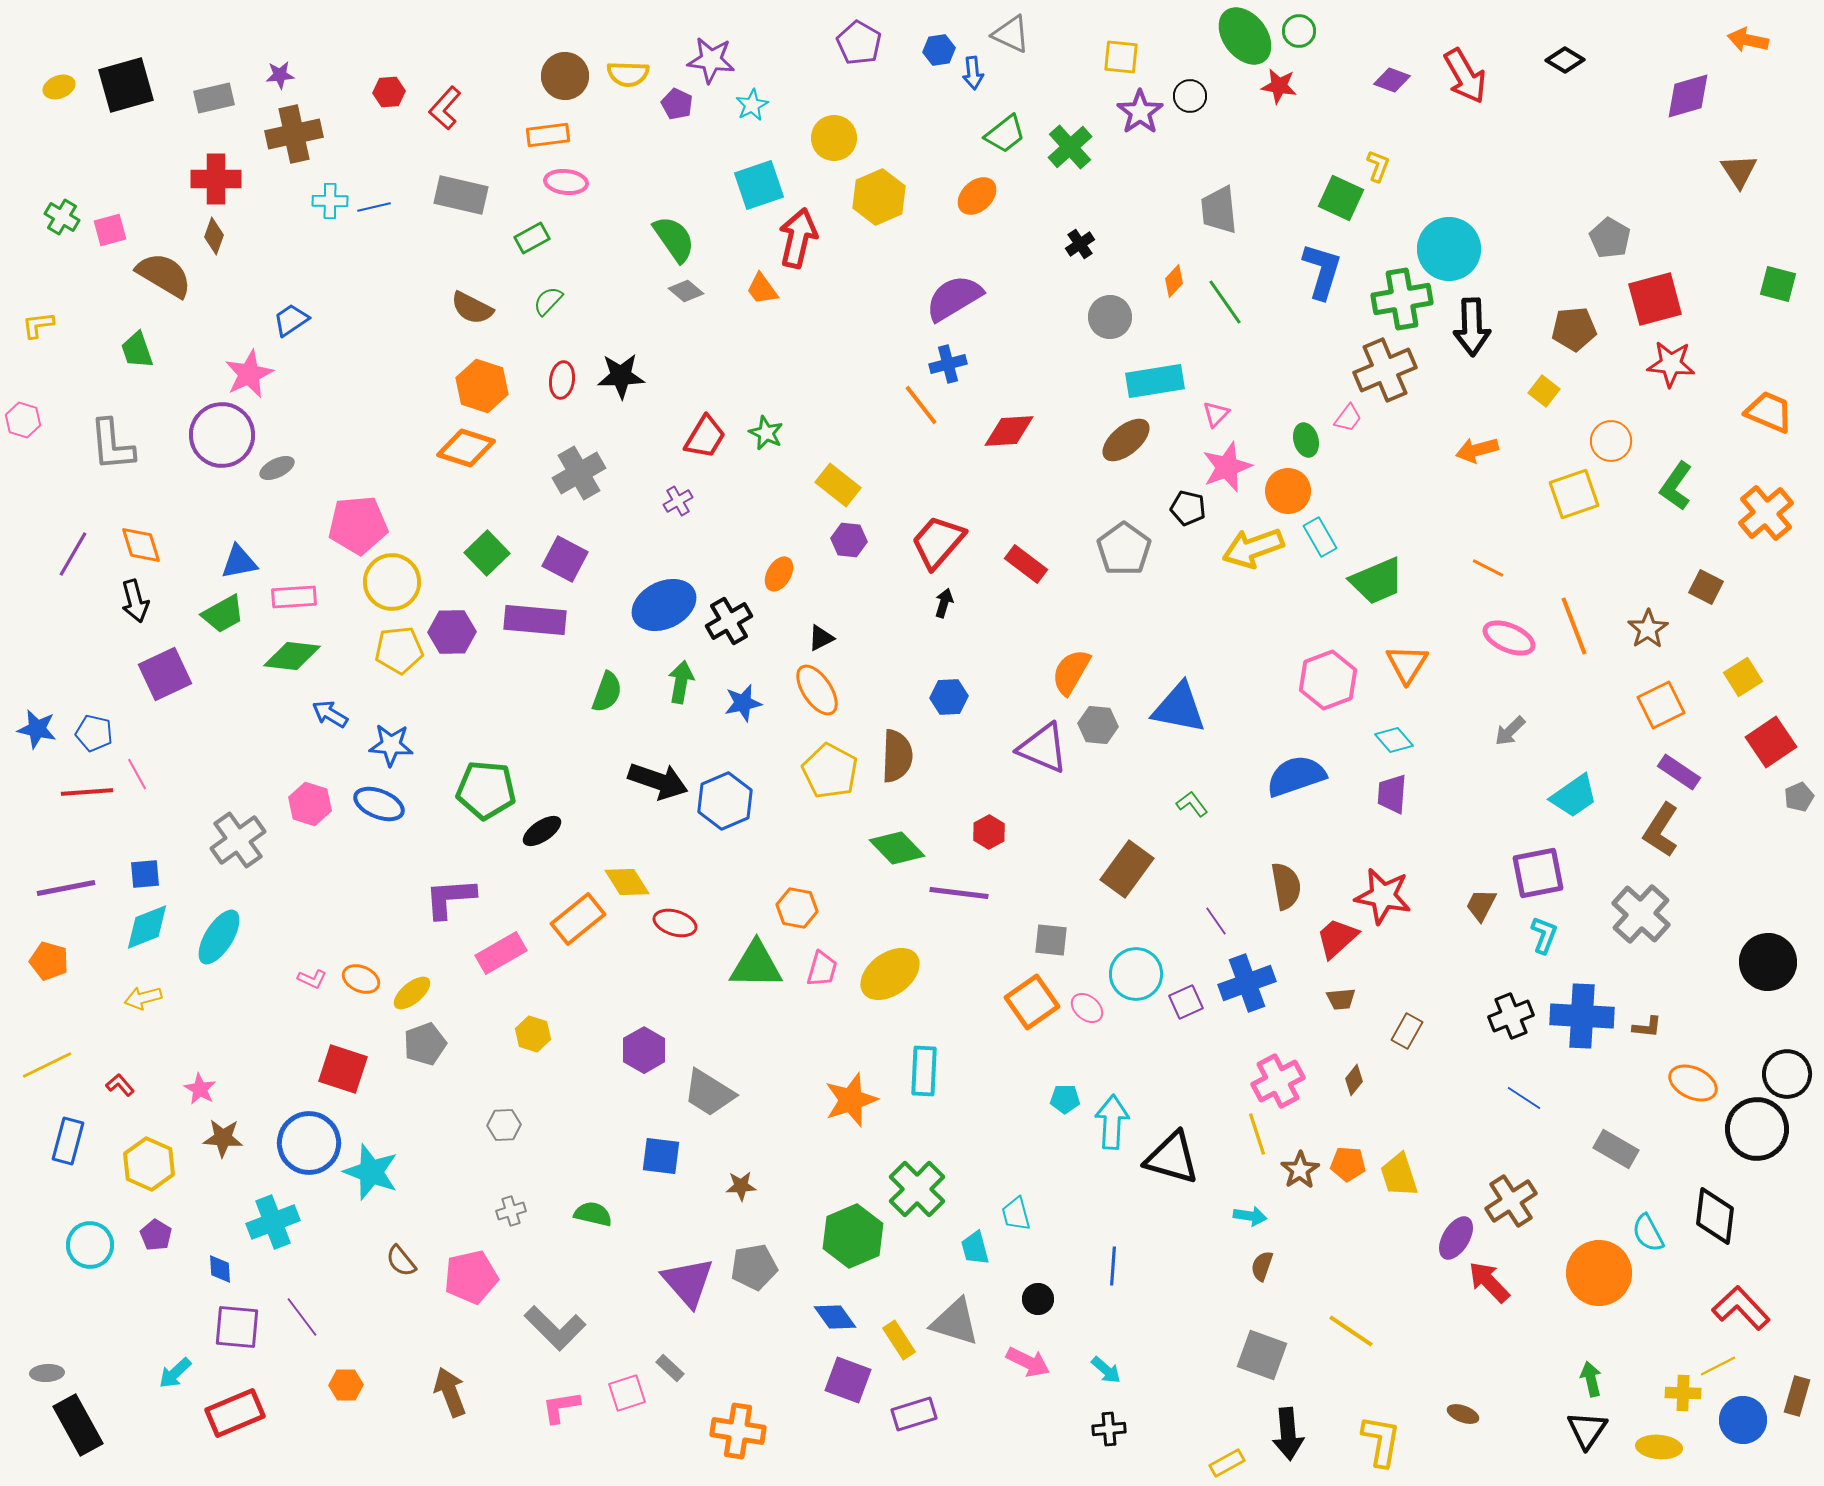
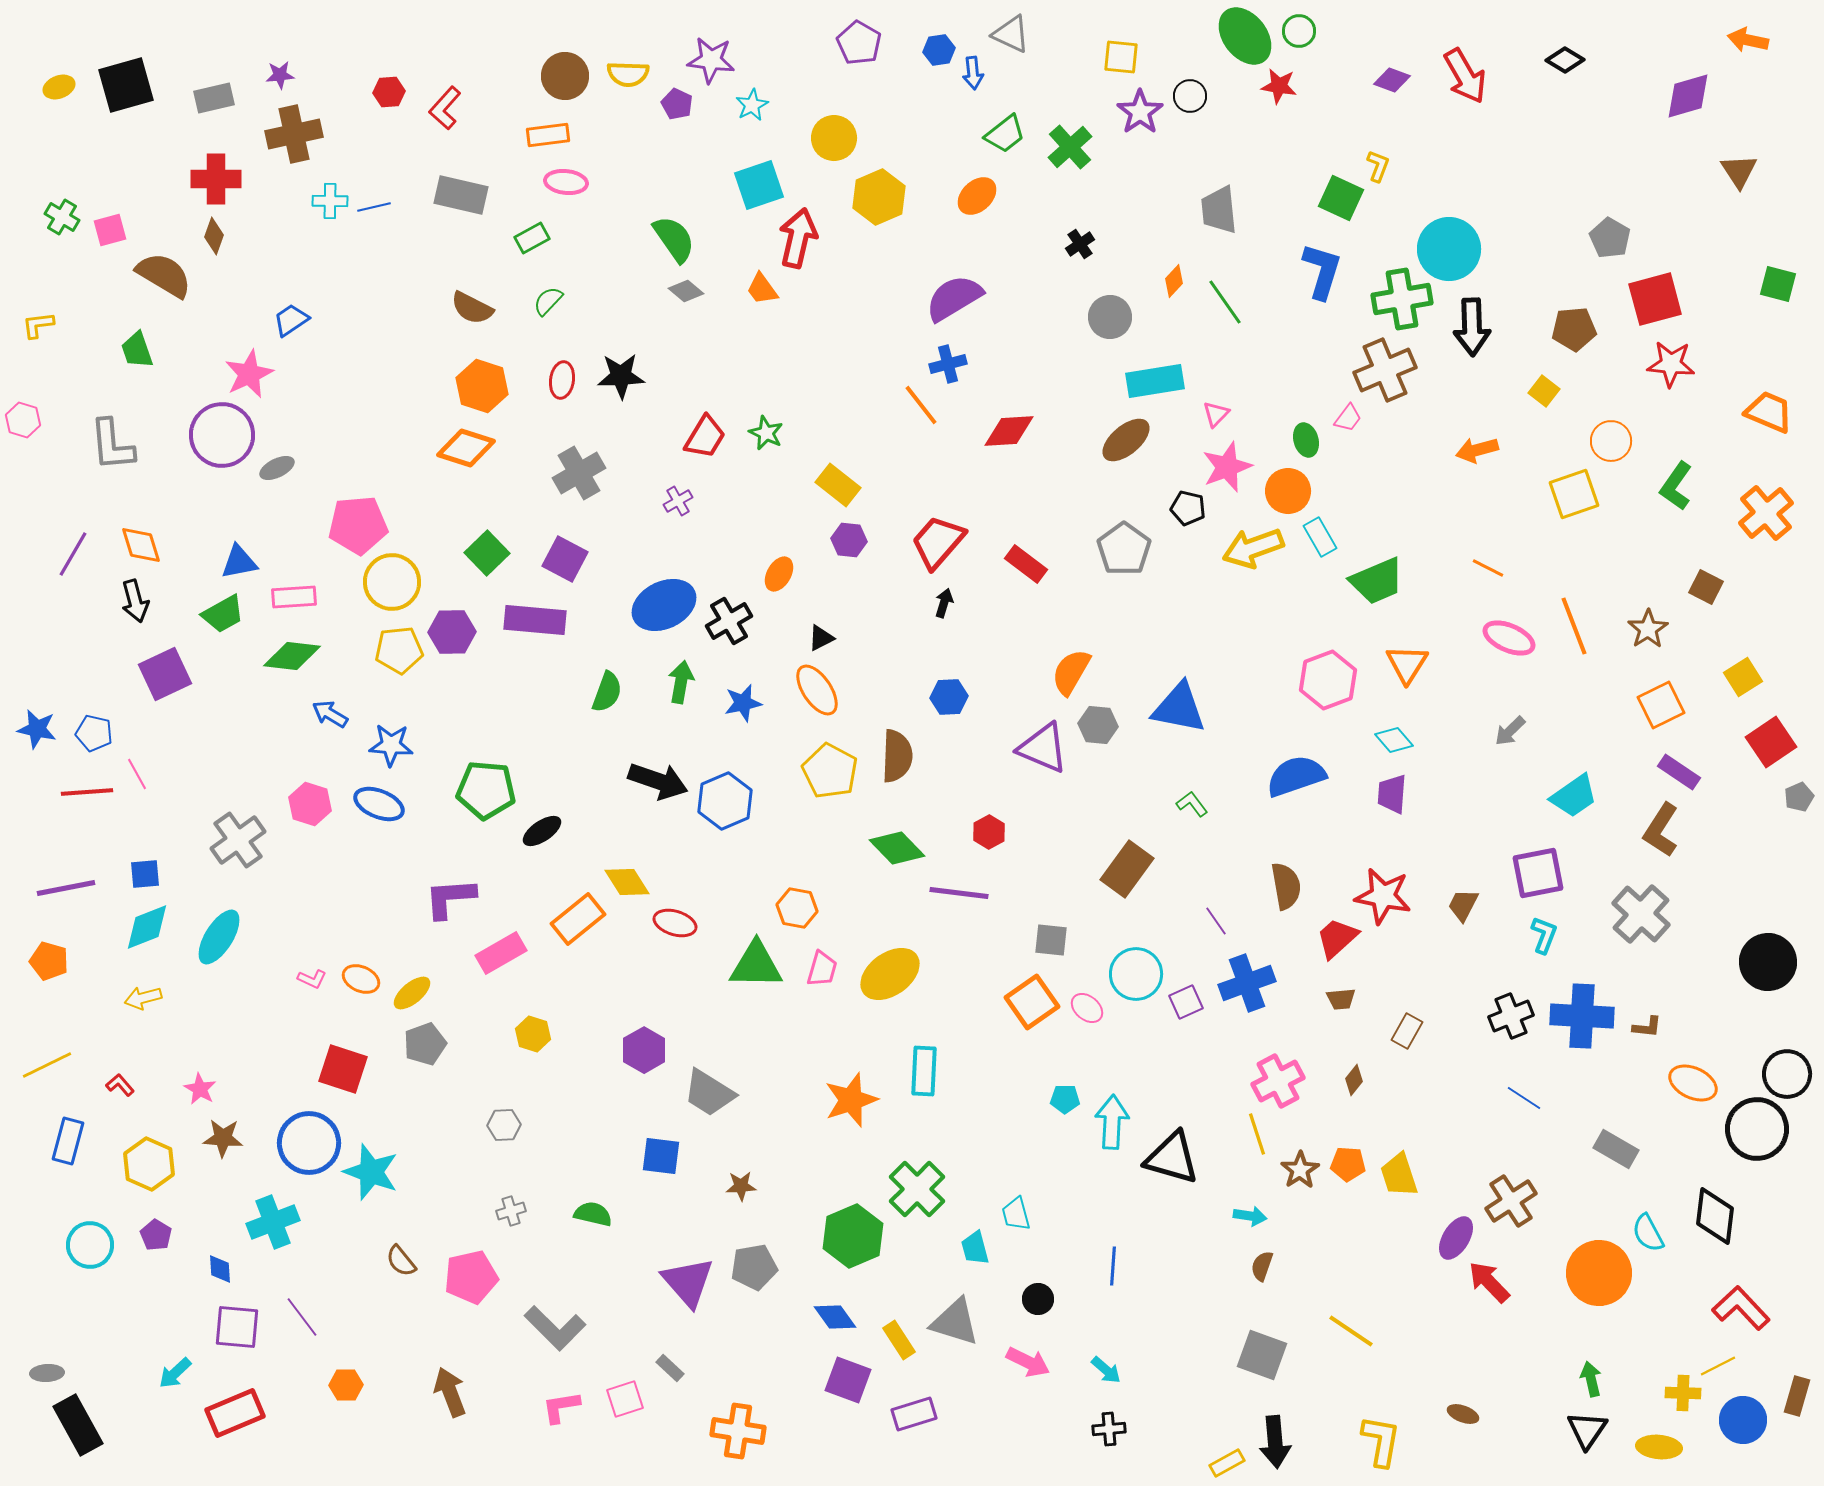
brown trapezoid at (1481, 905): moved 18 px left
pink square at (627, 1393): moved 2 px left, 6 px down
black arrow at (1288, 1434): moved 13 px left, 8 px down
